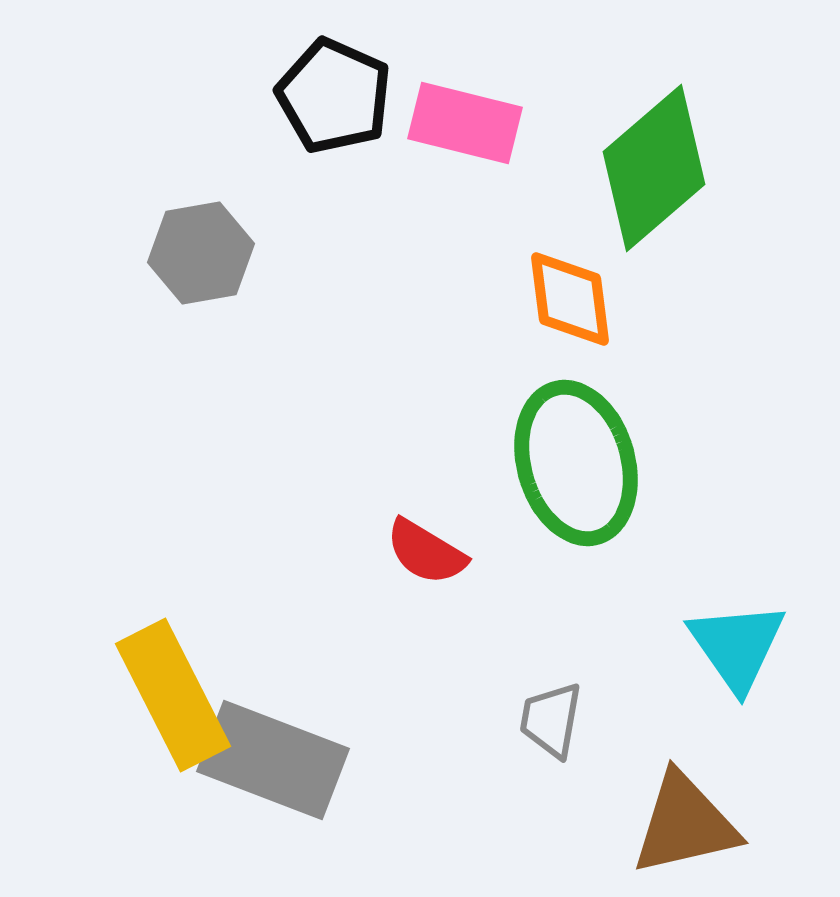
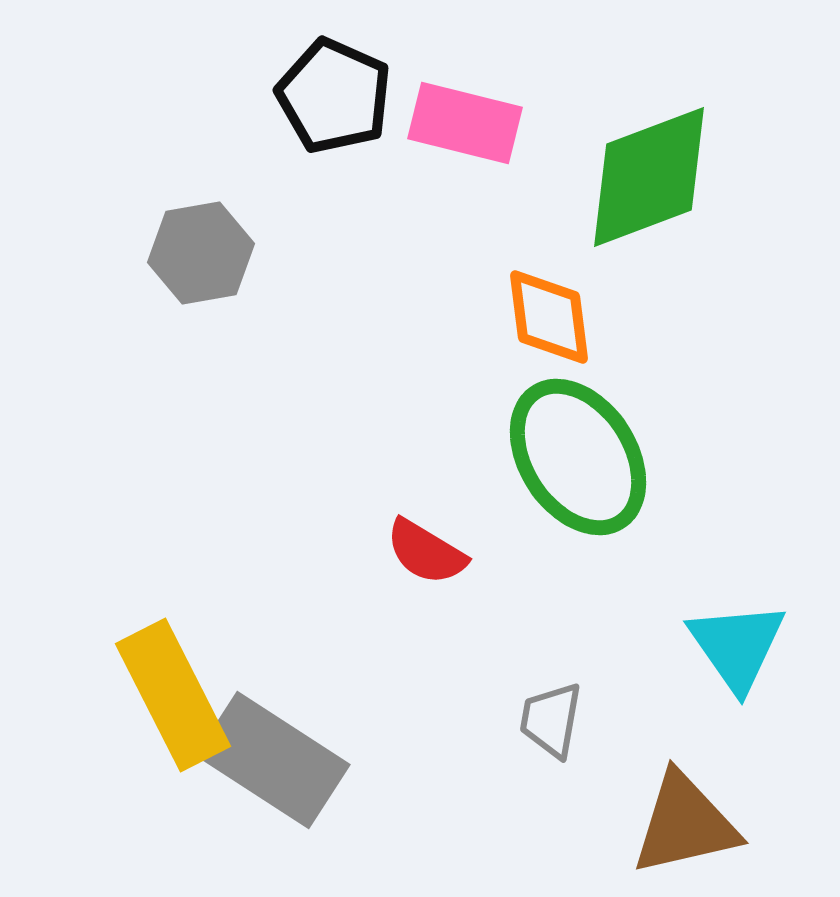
green diamond: moved 5 px left, 9 px down; rotated 20 degrees clockwise
orange diamond: moved 21 px left, 18 px down
green ellipse: moved 2 px right, 6 px up; rotated 17 degrees counterclockwise
gray rectangle: rotated 12 degrees clockwise
